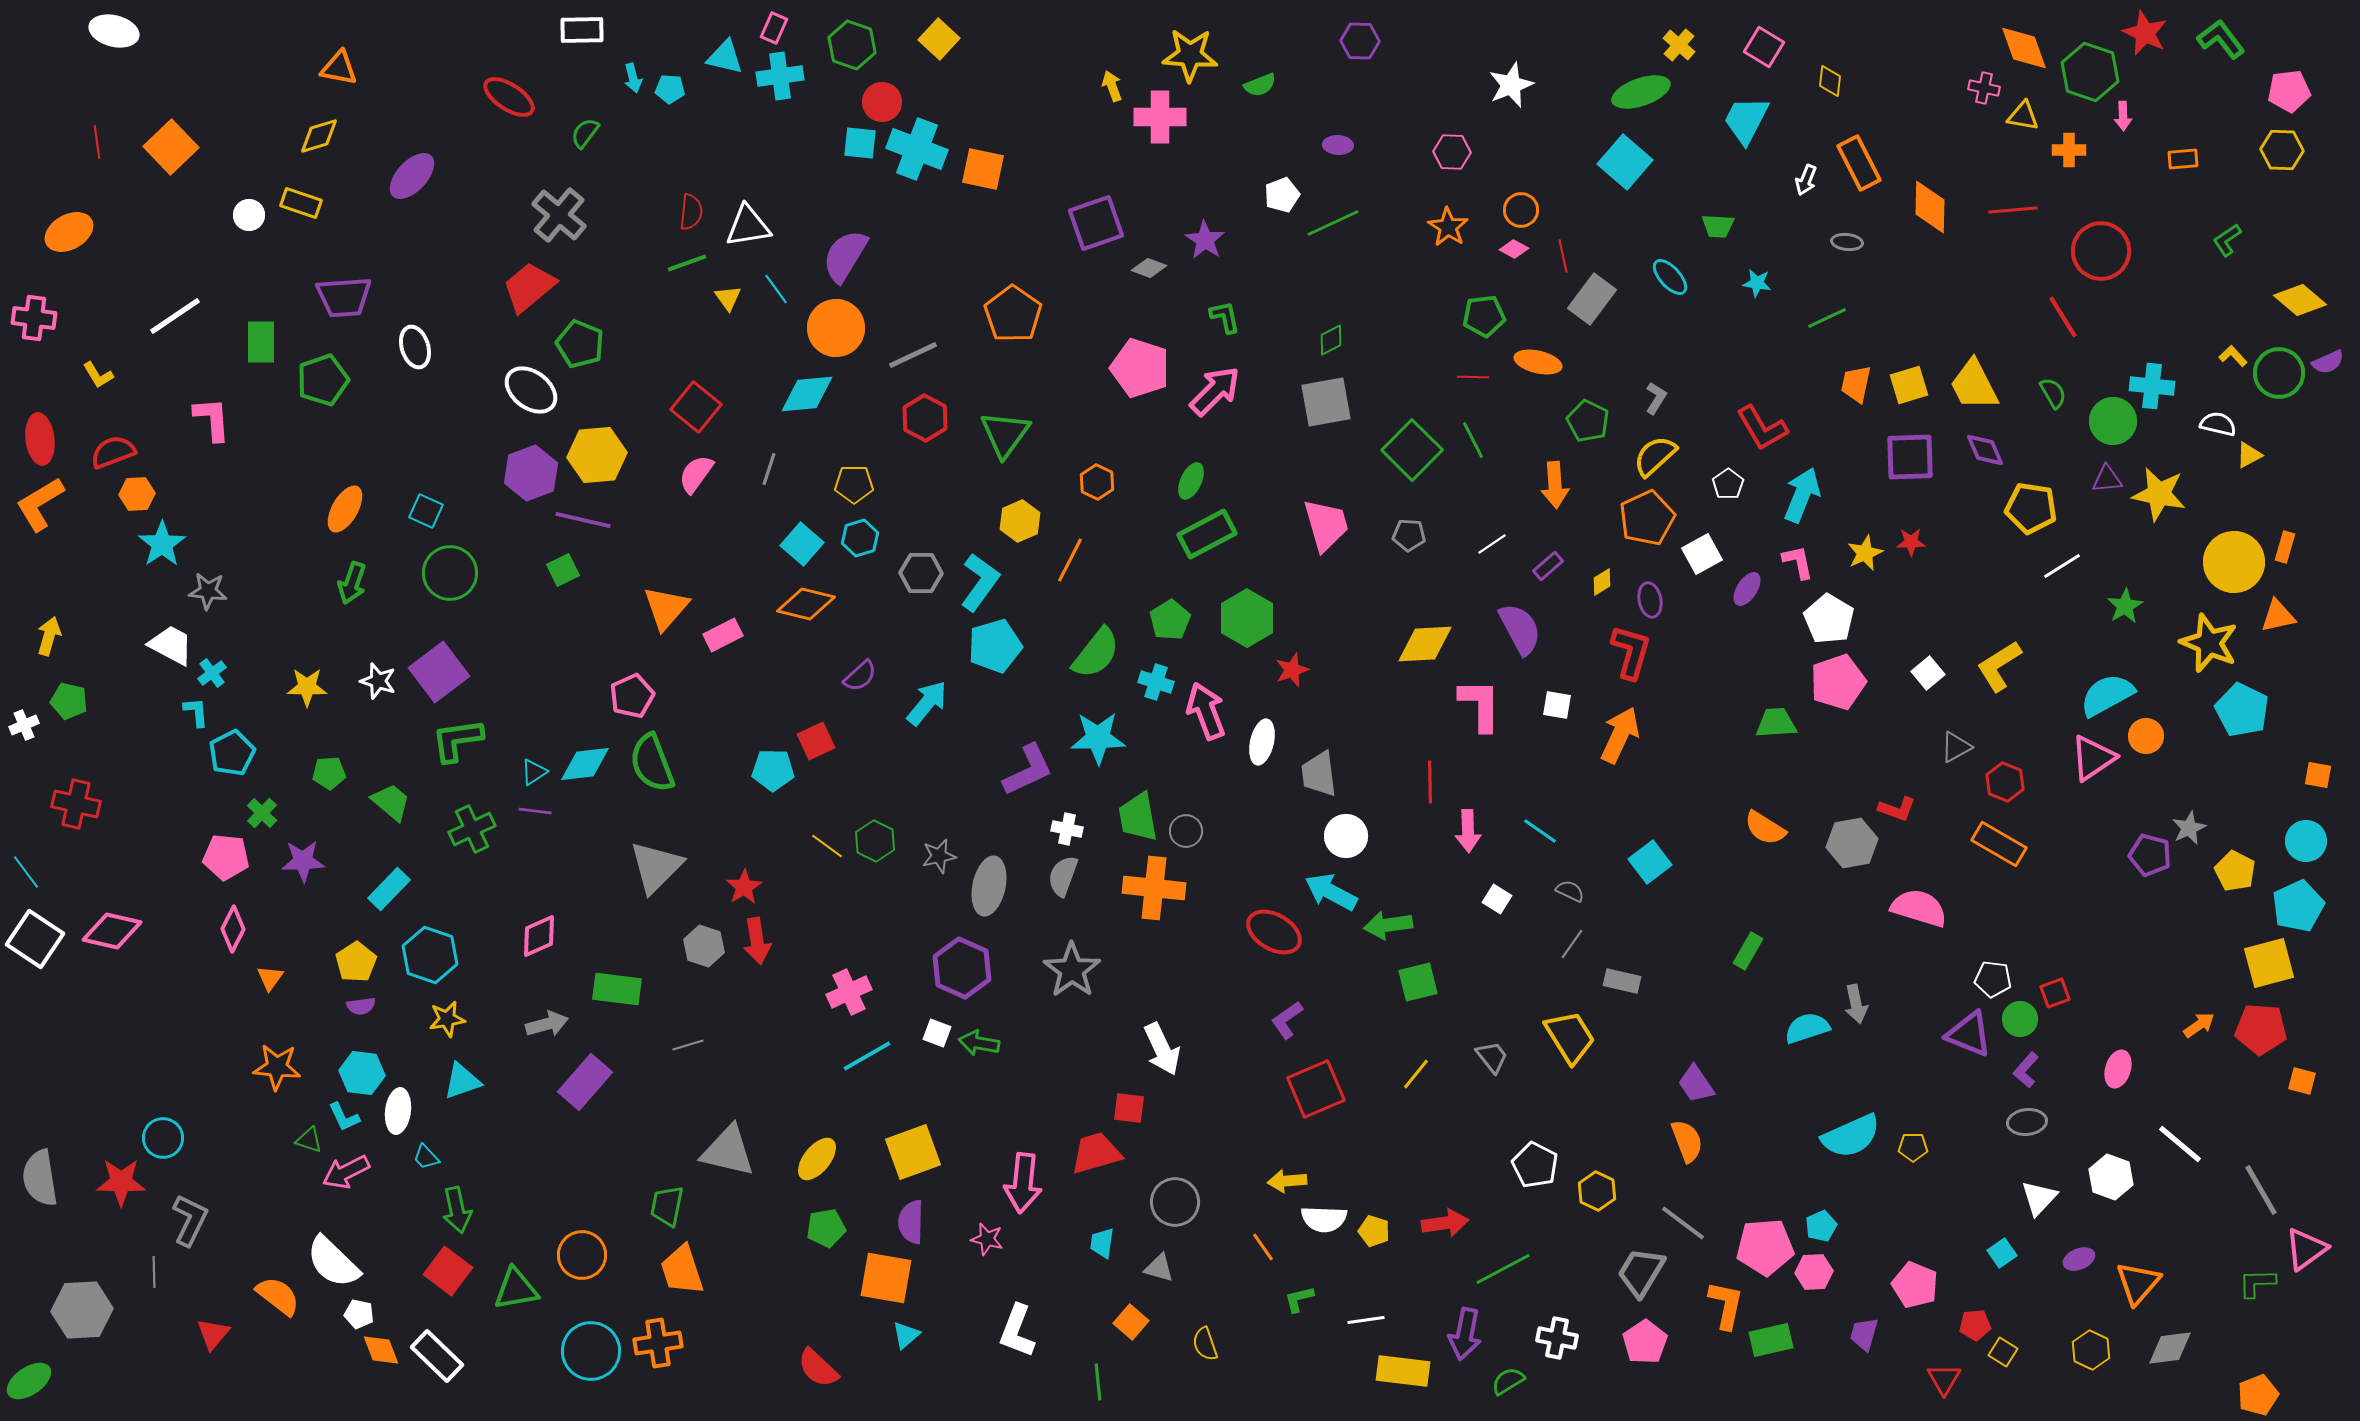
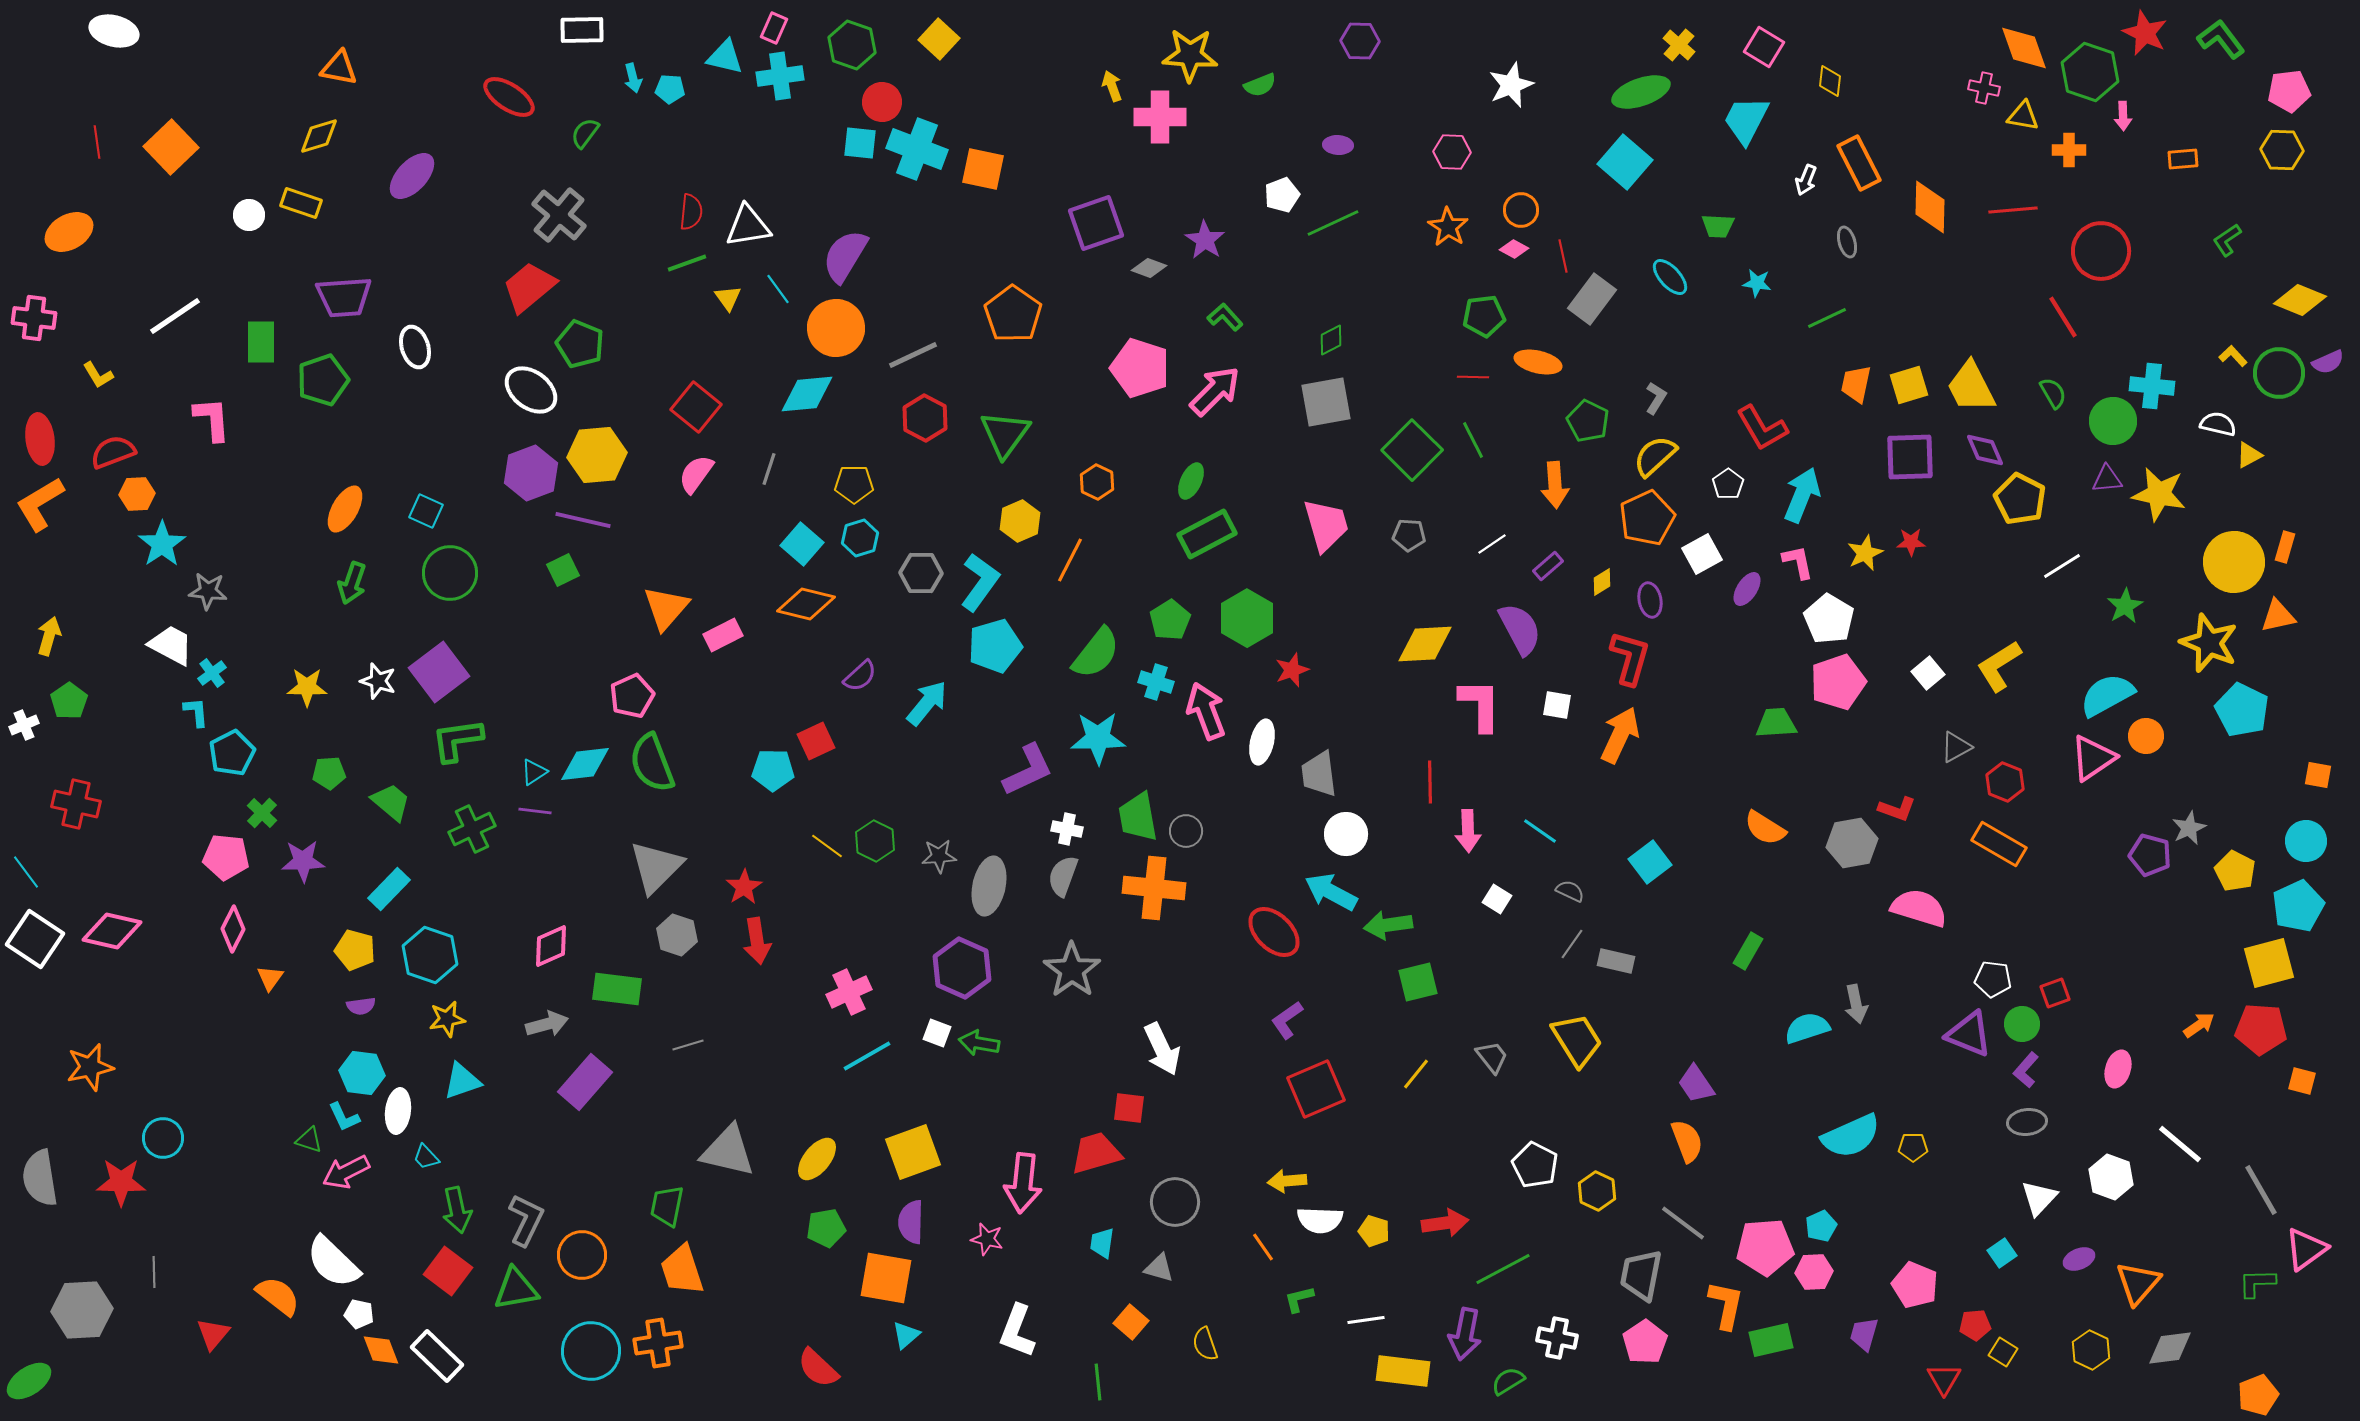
gray ellipse at (1847, 242): rotated 68 degrees clockwise
cyan line at (776, 289): moved 2 px right
yellow diamond at (2300, 300): rotated 18 degrees counterclockwise
green L-shape at (1225, 317): rotated 30 degrees counterclockwise
yellow trapezoid at (1974, 385): moved 3 px left, 2 px down
yellow pentagon at (2031, 508): moved 11 px left, 9 px up; rotated 18 degrees clockwise
red L-shape at (1631, 652): moved 1 px left, 6 px down
green pentagon at (69, 701): rotated 24 degrees clockwise
white circle at (1346, 836): moved 2 px up
gray star at (939, 856): rotated 8 degrees clockwise
red ellipse at (1274, 932): rotated 14 degrees clockwise
pink diamond at (539, 936): moved 12 px right, 10 px down
gray hexagon at (704, 946): moved 27 px left, 11 px up
yellow pentagon at (356, 962): moved 1 px left, 12 px up; rotated 24 degrees counterclockwise
gray rectangle at (1622, 981): moved 6 px left, 20 px up
green circle at (2020, 1019): moved 2 px right, 5 px down
yellow trapezoid at (1570, 1037): moved 7 px right, 3 px down
orange star at (277, 1067): moved 187 px left; rotated 18 degrees counterclockwise
white semicircle at (1324, 1219): moved 4 px left, 1 px down
gray L-shape at (190, 1220): moved 336 px right
gray trapezoid at (1641, 1272): moved 3 px down; rotated 20 degrees counterclockwise
